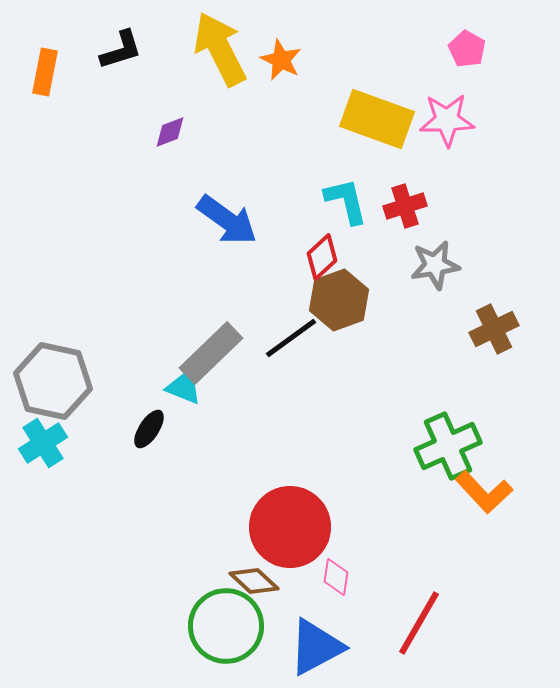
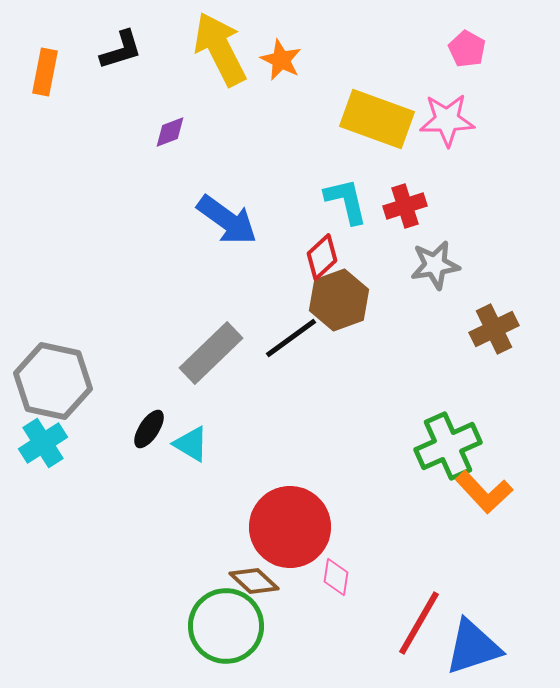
cyan triangle: moved 7 px right, 57 px down; rotated 9 degrees clockwise
blue triangle: moved 157 px right; rotated 10 degrees clockwise
